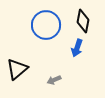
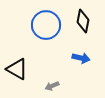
blue arrow: moved 4 px right, 10 px down; rotated 96 degrees counterclockwise
black triangle: rotated 50 degrees counterclockwise
gray arrow: moved 2 px left, 6 px down
